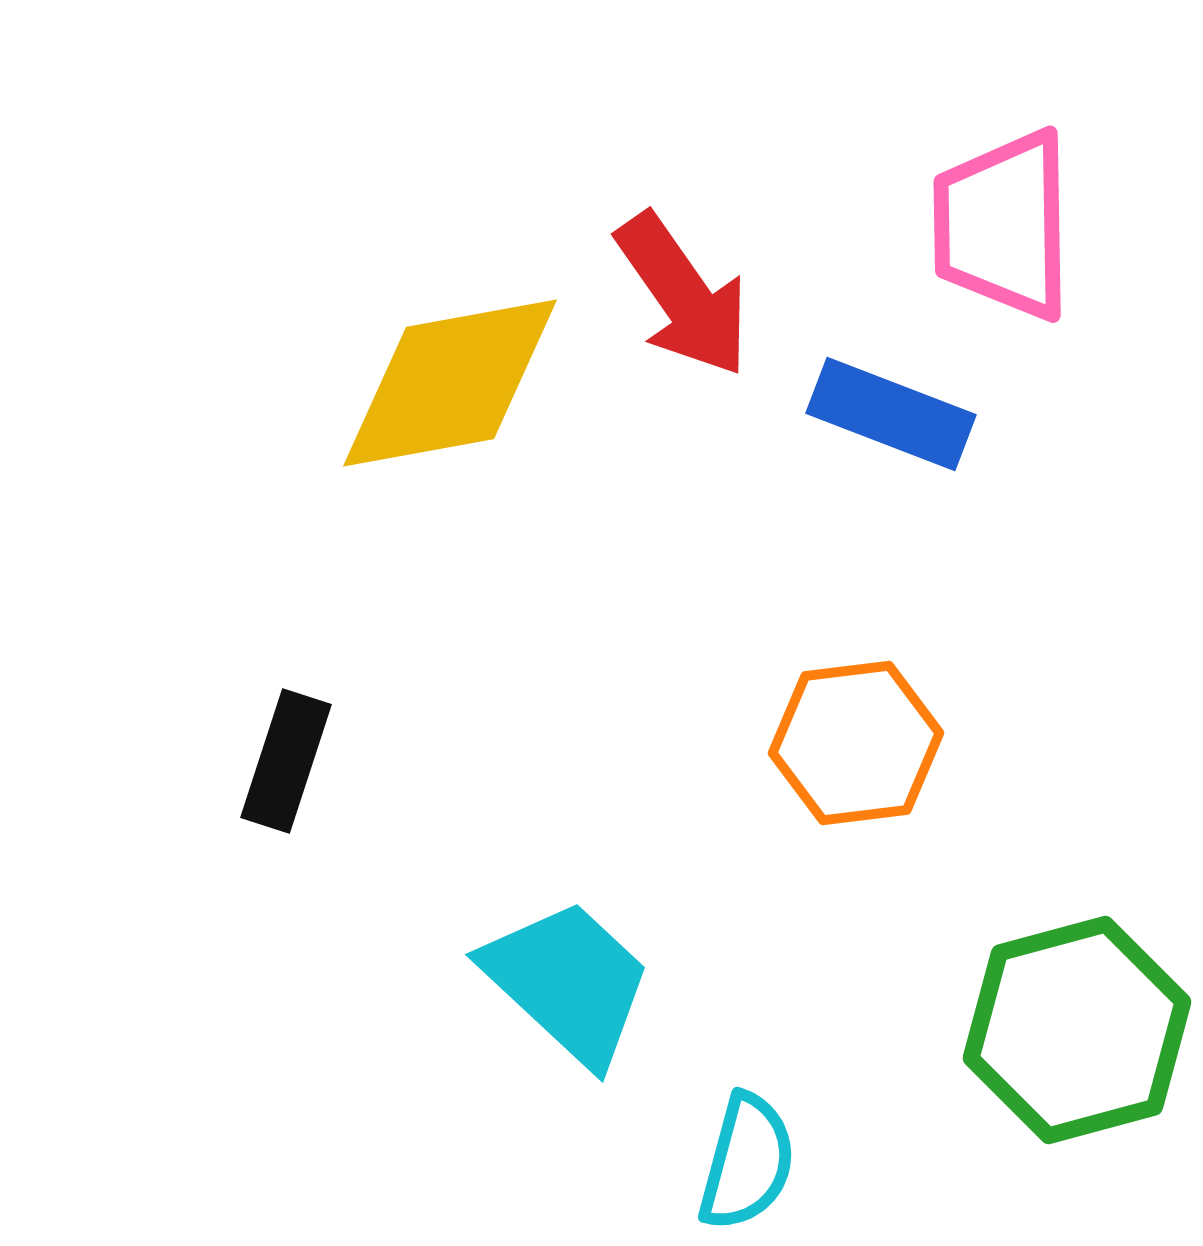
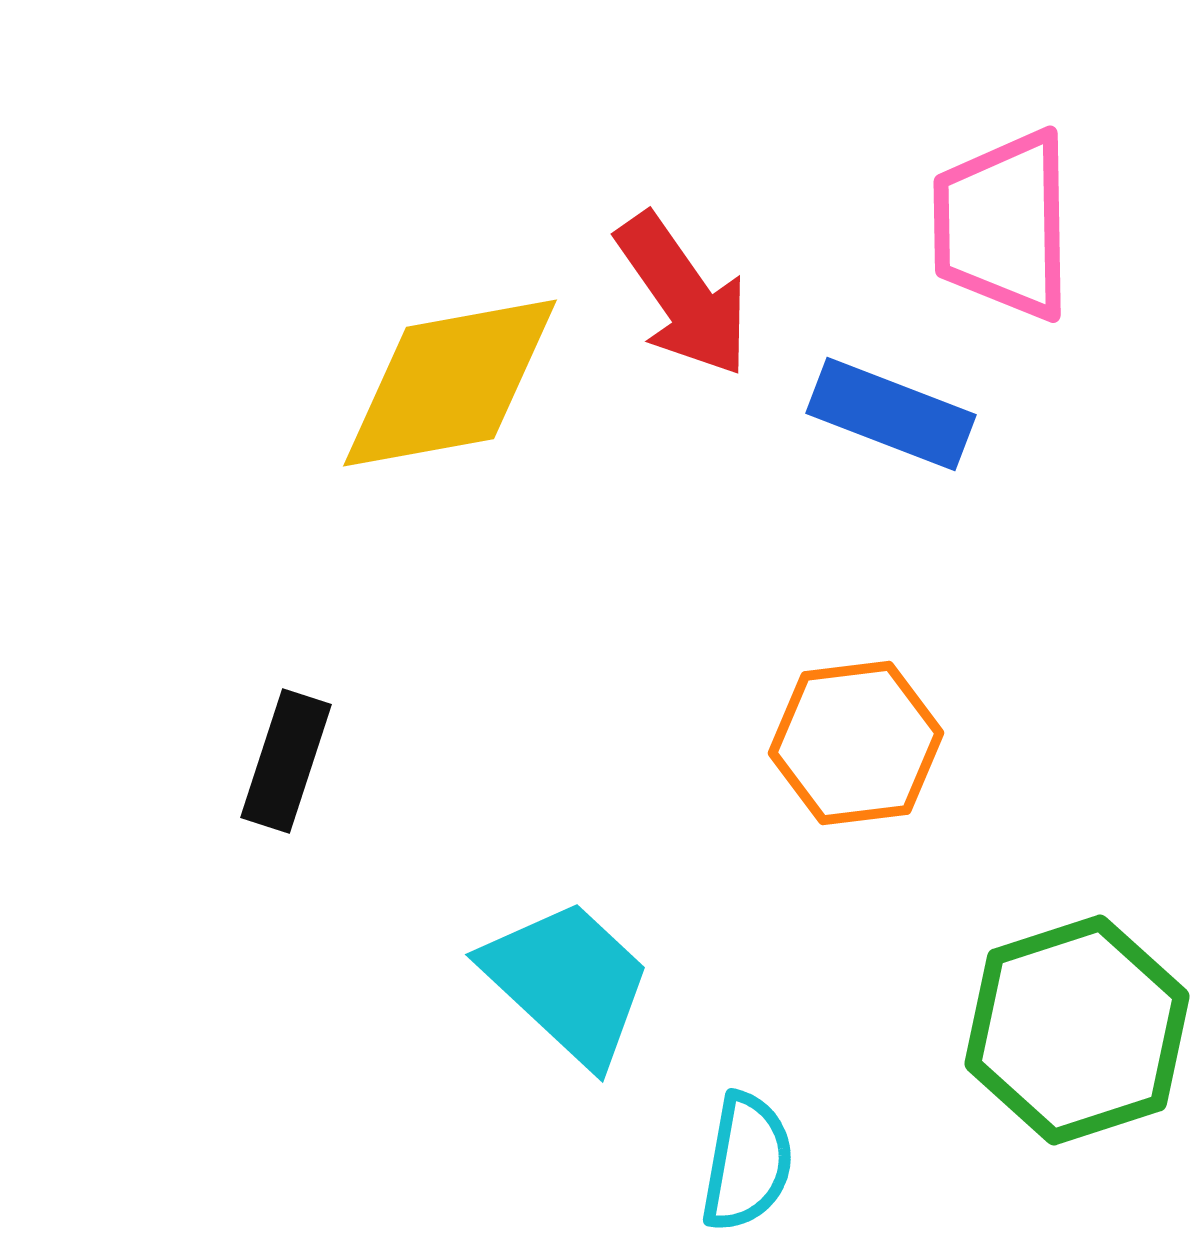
green hexagon: rotated 3 degrees counterclockwise
cyan semicircle: rotated 5 degrees counterclockwise
